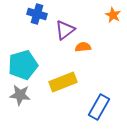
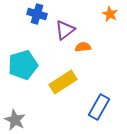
orange star: moved 3 px left, 1 px up
yellow rectangle: rotated 12 degrees counterclockwise
gray star: moved 5 px left, 25 px down; rotated 20 degrees clockwise
